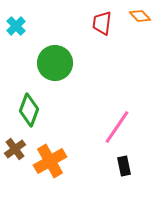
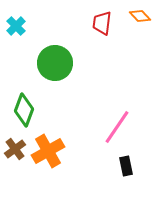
green diamond: moved 5 px left
orange cross: moved 2 px left, 10 px up
black rectangle: moved 2 px right
